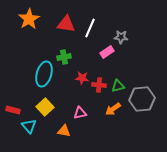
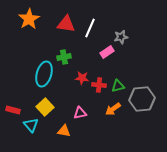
gray star: rotated 16 degrees counterclockwise
cyan triangle: moved 2 px right, 1 px up
